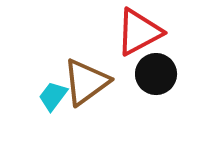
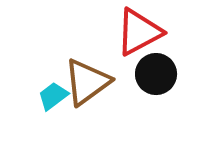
brown triangle: moved 1 px right
cyan trapezoid: rotated 16 degrees clockwise
